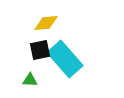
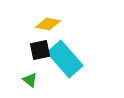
yellow diamond: moved 2 px right, 1 px down; rotated 15 degrees clockwise
green triangle: rotated 35 degrees clockwise
